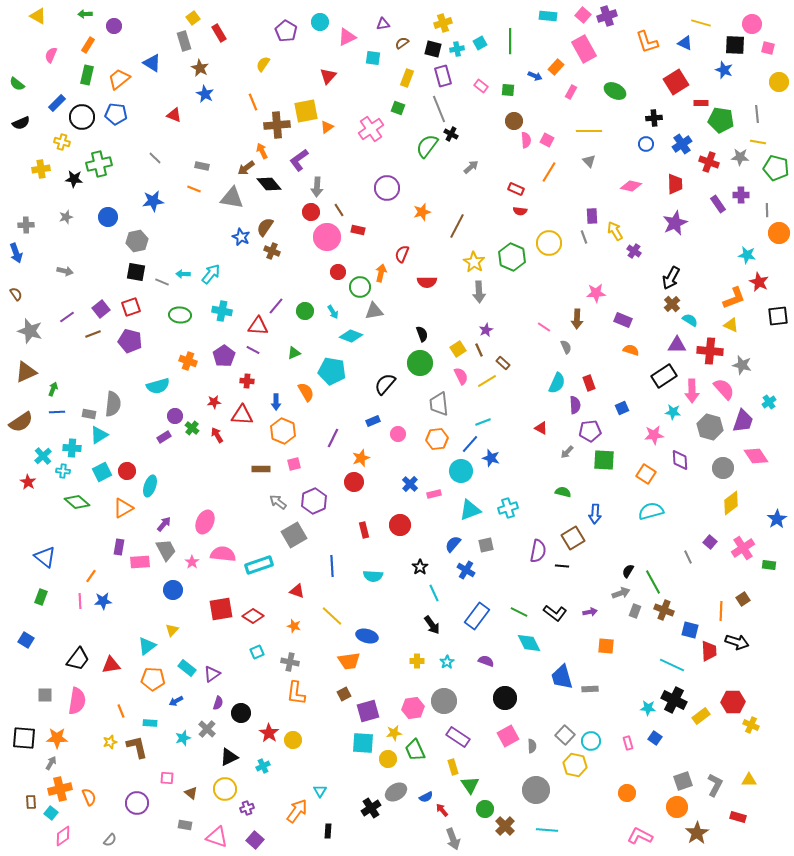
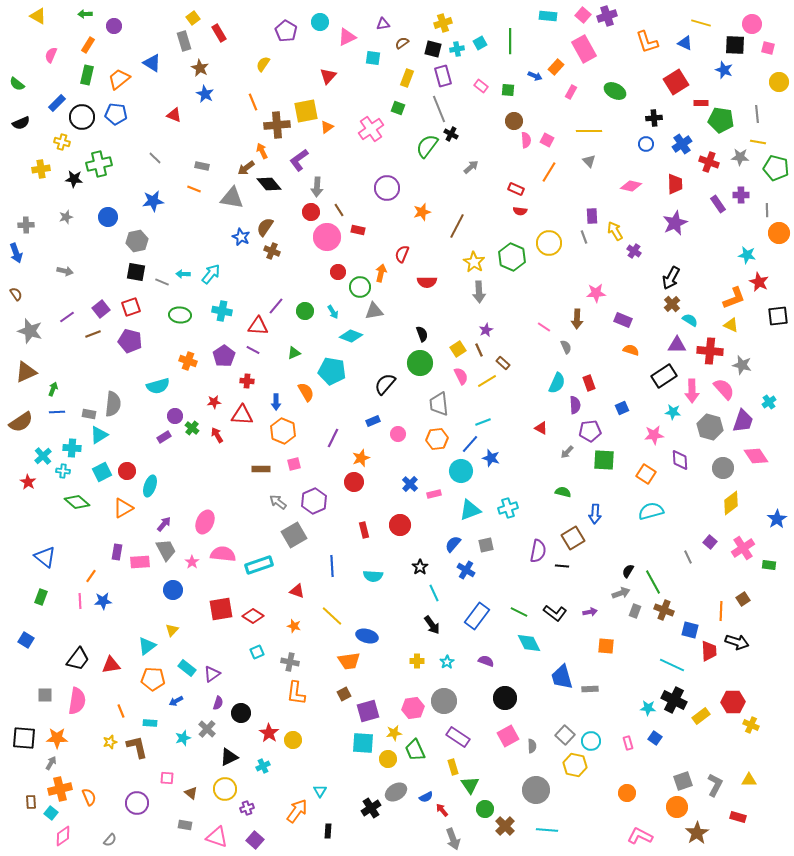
purple rectangle at (119, 547): moved 2 px left, 5 px down
